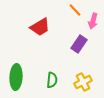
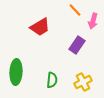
purple rectangle: moved 2 px left, 1 px down
green ellipse: moved 5 px up
